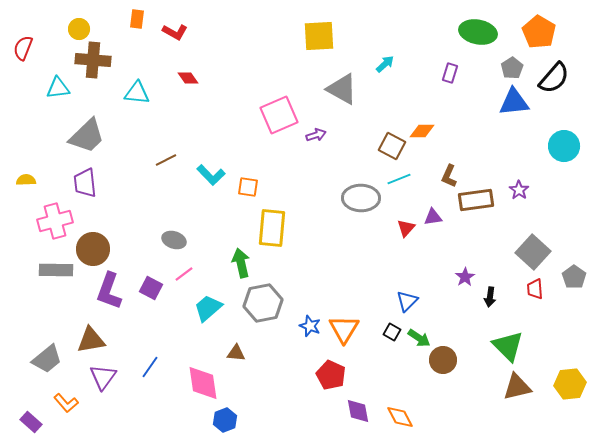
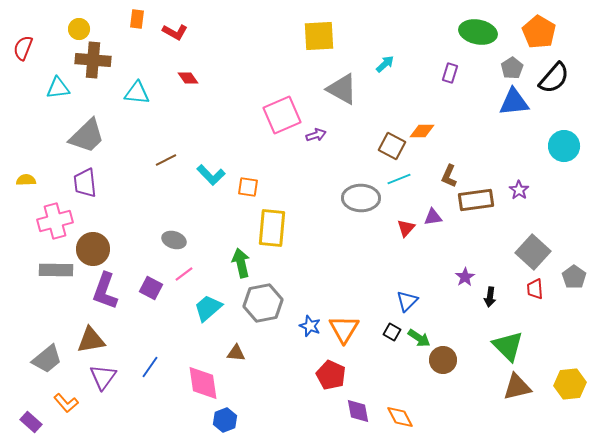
pink square at (279, 115): moved 3 px right
purple L-shape at (109, 291): moved 4 px left
